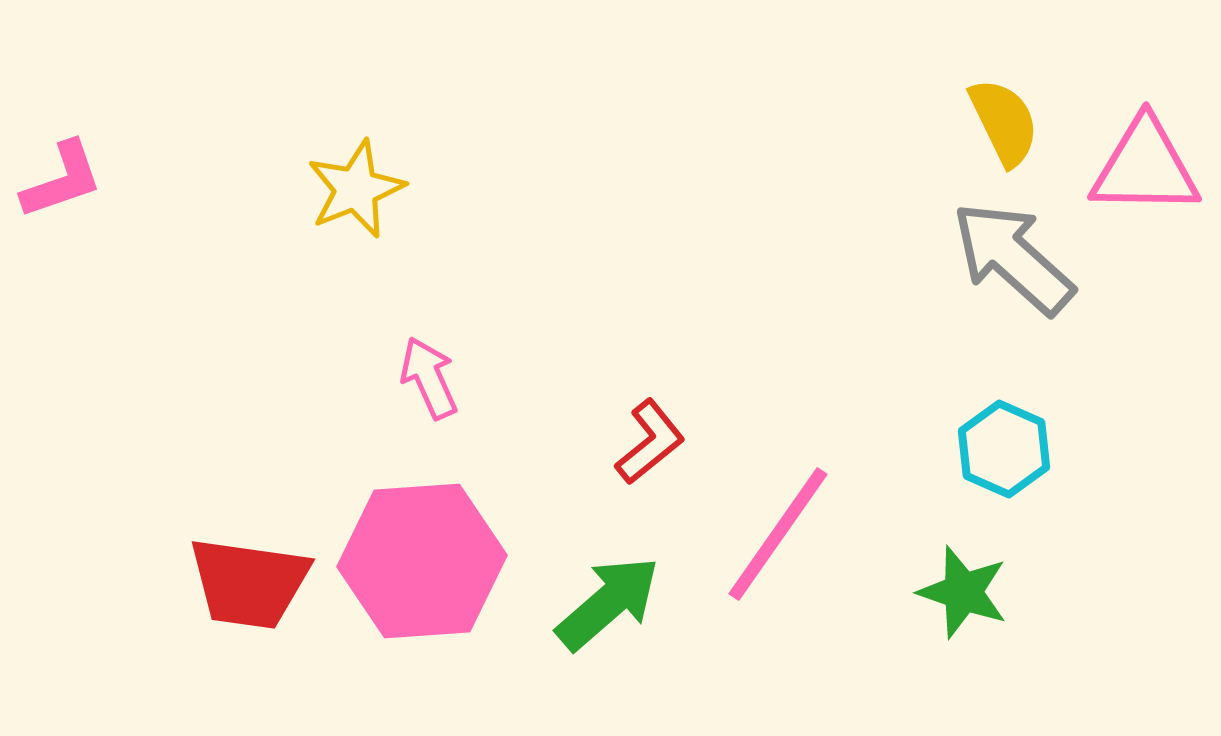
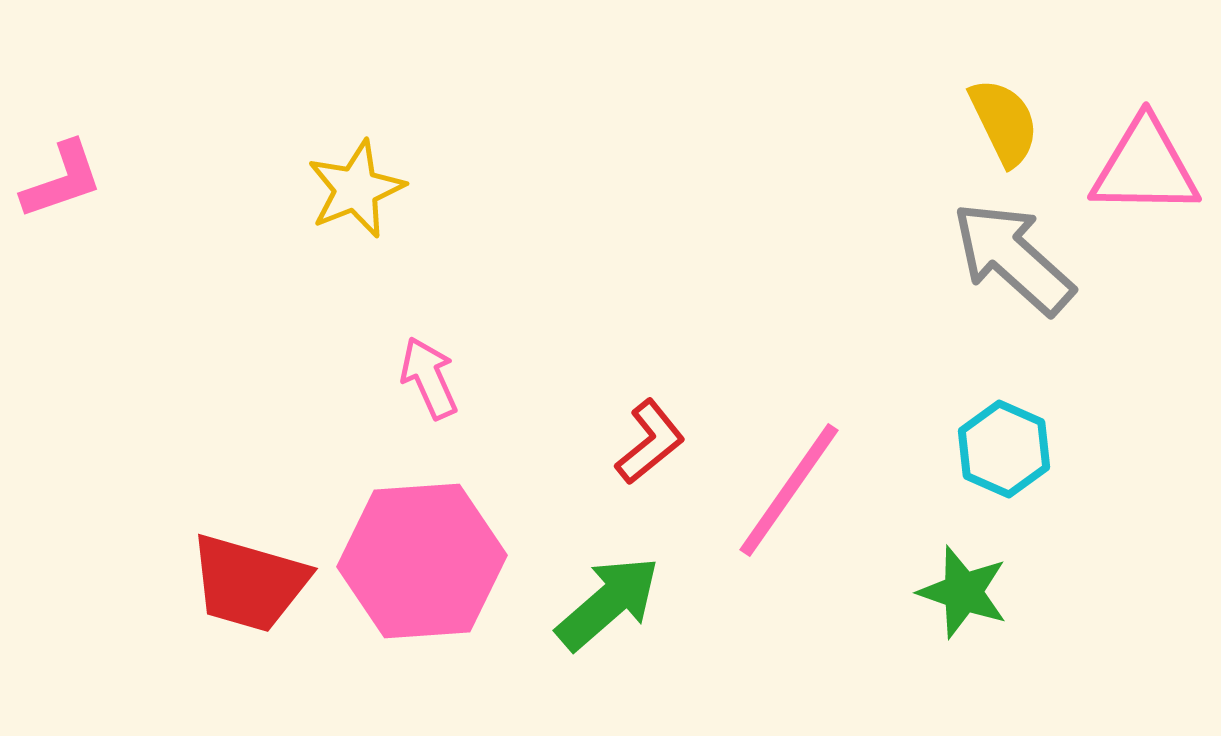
pink line: moved 11 px right, 44 px up
red trapezoid: rotated 8 degrees clockwise
